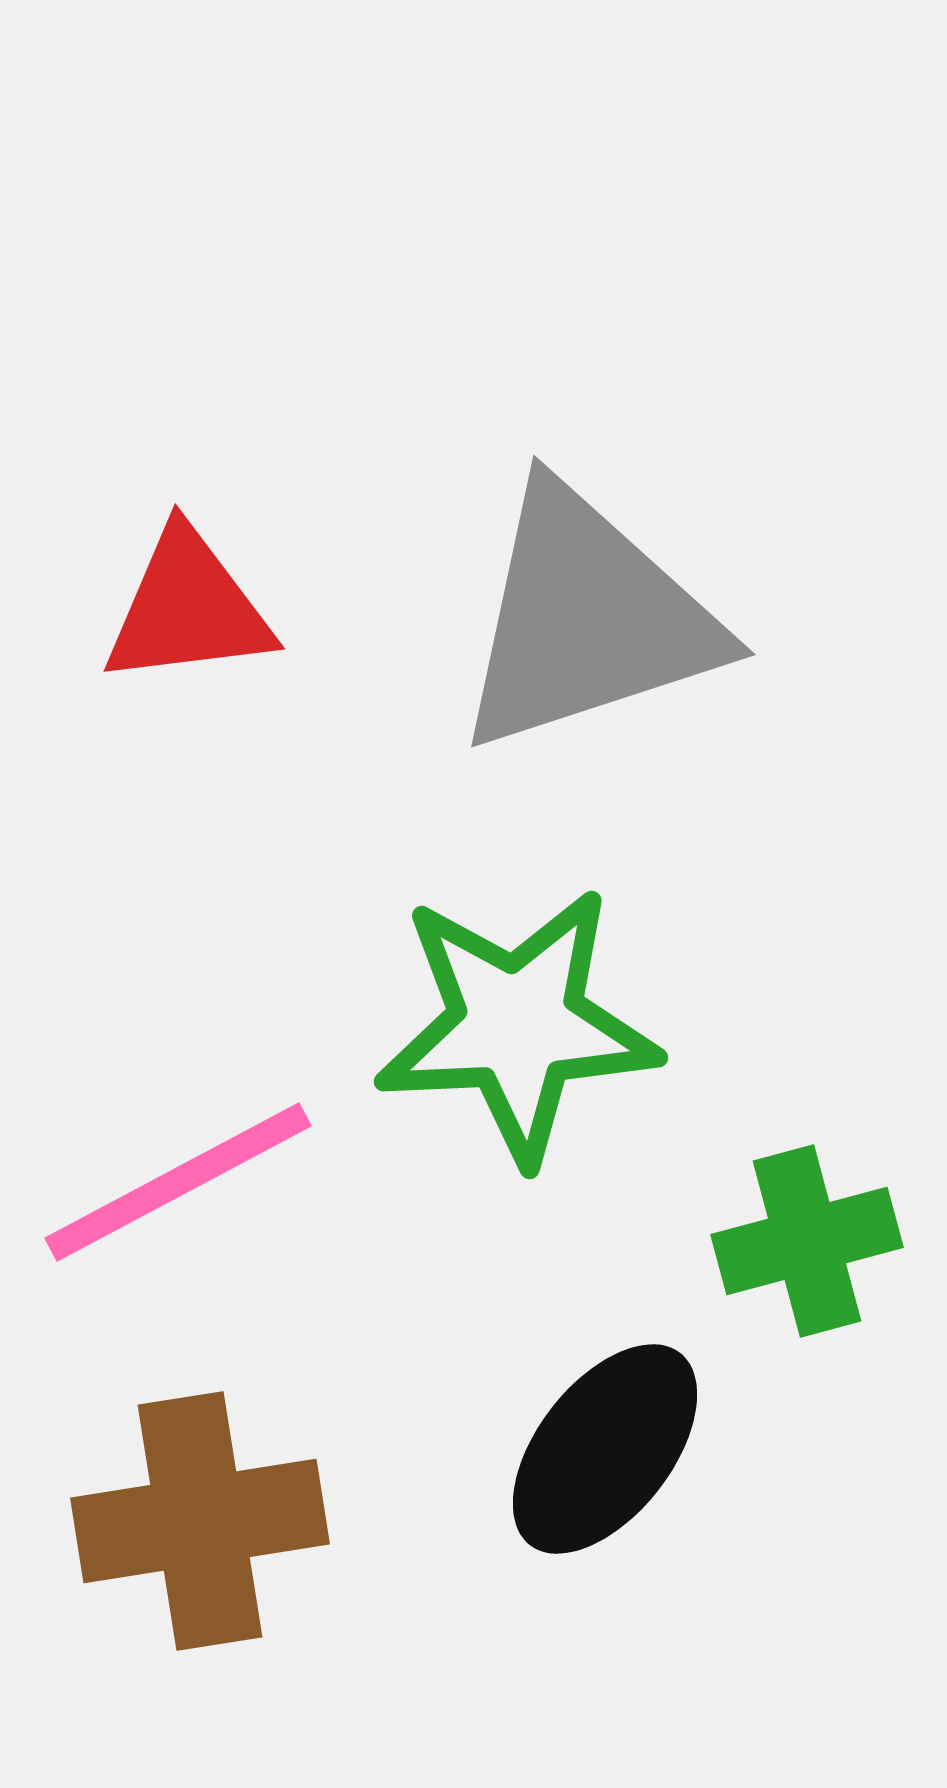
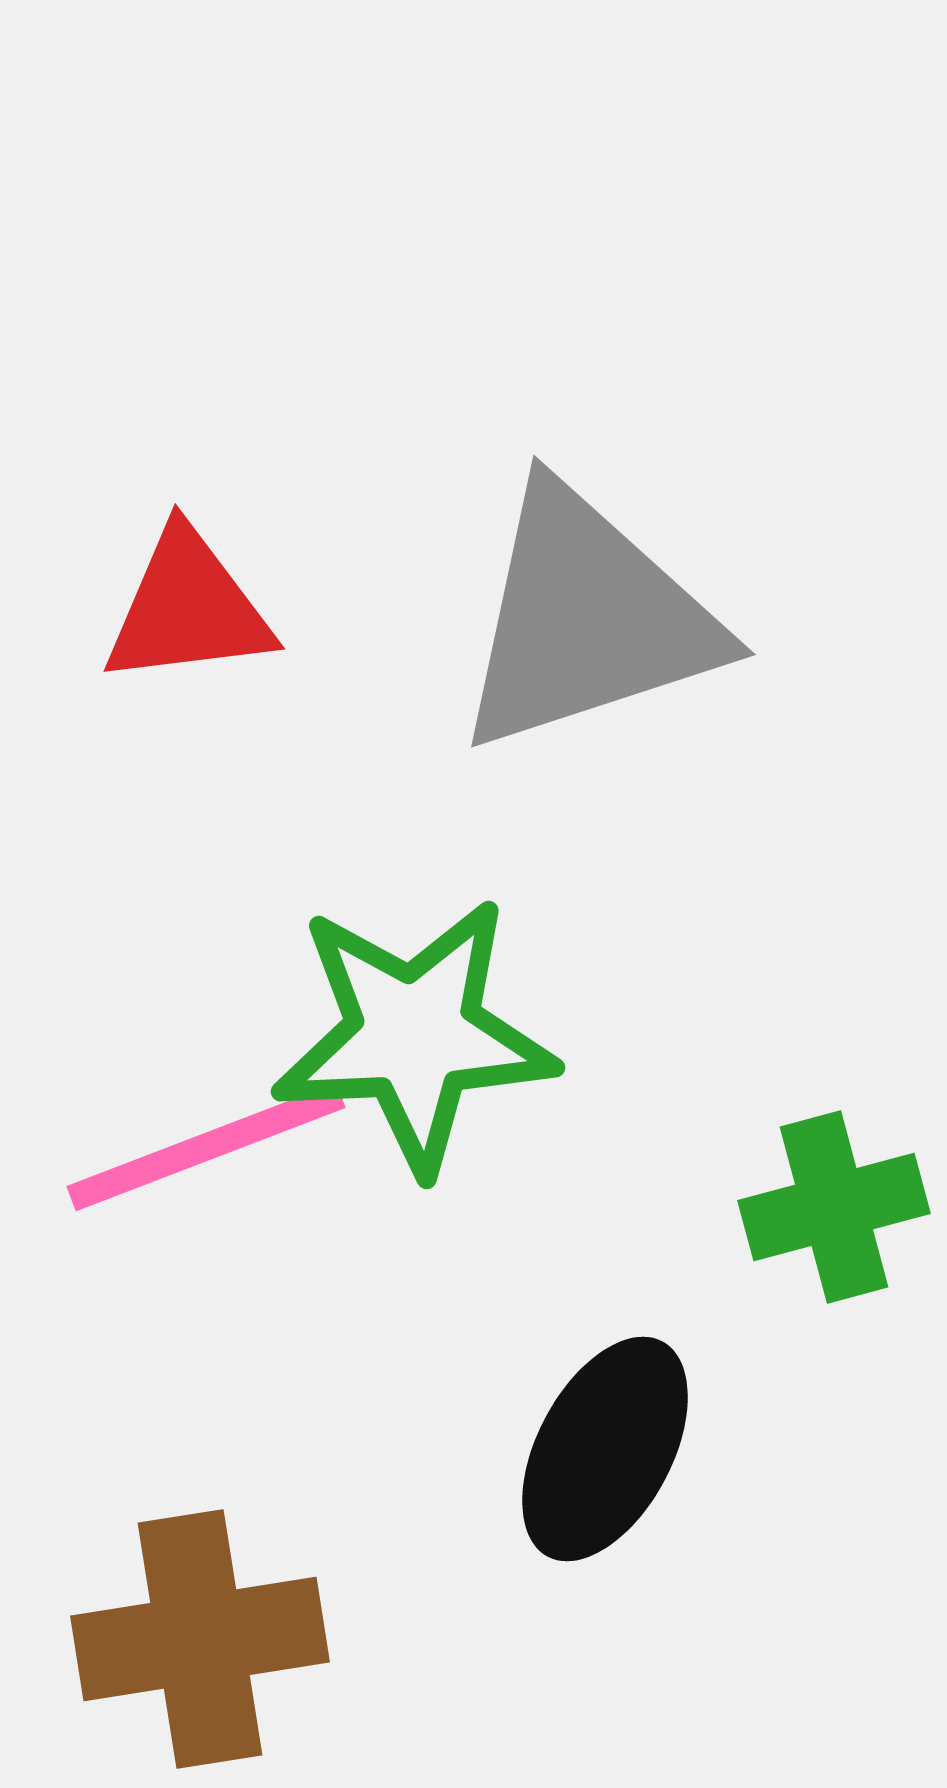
green star: moved 103 px left, 10 px down
pink line: moved 28 px right, 35 px up; rotated 7 degrees clockwise
green cross: moved 27 px right, 34 px up
black ellipse: rotated 10 degrees counterclockwise
brown cross: moved 118 px down
